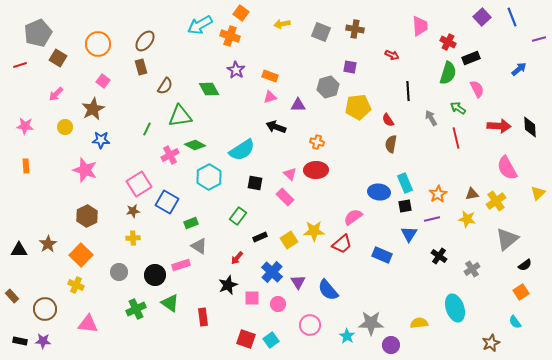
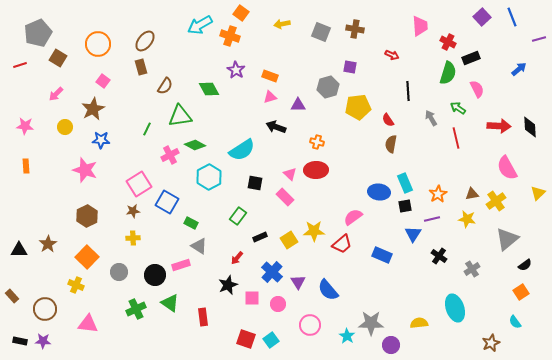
green rectangle at (191, 223): rotated 48 degrees clockwise
blue triangle at (409, 234): moved 4 px right
orange square at (81, 255): moved 6 px right, 2 px down
